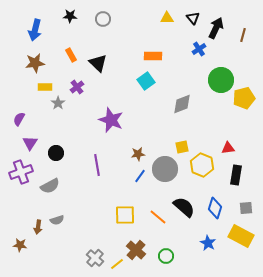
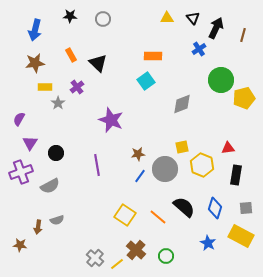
yellow square at (125, 215): rotated 35 degrees clockwise
